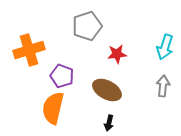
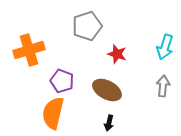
red star: rotated 24 degrees clockwise
purple pentagon: moved 5 px down
orange semicircle: moved 5 px down
